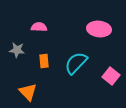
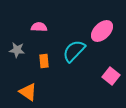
pink ellipse: moved 3 px right, 2 px down; rotated 50 degrees counterclockwise
cyan semicircle: moved 2 px left, 12 px up
orange triangle: rotated 12 degrees counterclockwise
